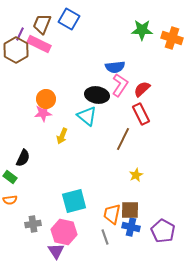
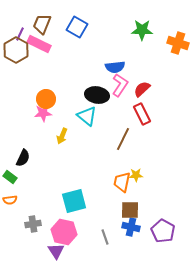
blue square: moved 8 px right, 8 px down
orange cross: moved 6 px right, 5 px down
red rectangle: moved 1 px right
yellow star: rotated 24 degrees clockwise
orange trapezoid: moved 10 px right, 32 px up
